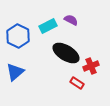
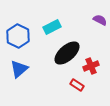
purple semicircle: moved 29 px right
cyan rectangle: moved 4 px right, 1 px down
black ellipse: moved 1 px right; rotated 72 degrees counterclockwise
blue triangle: moved 4 px right, 3 px up
red rectangle: moved 2 px down
